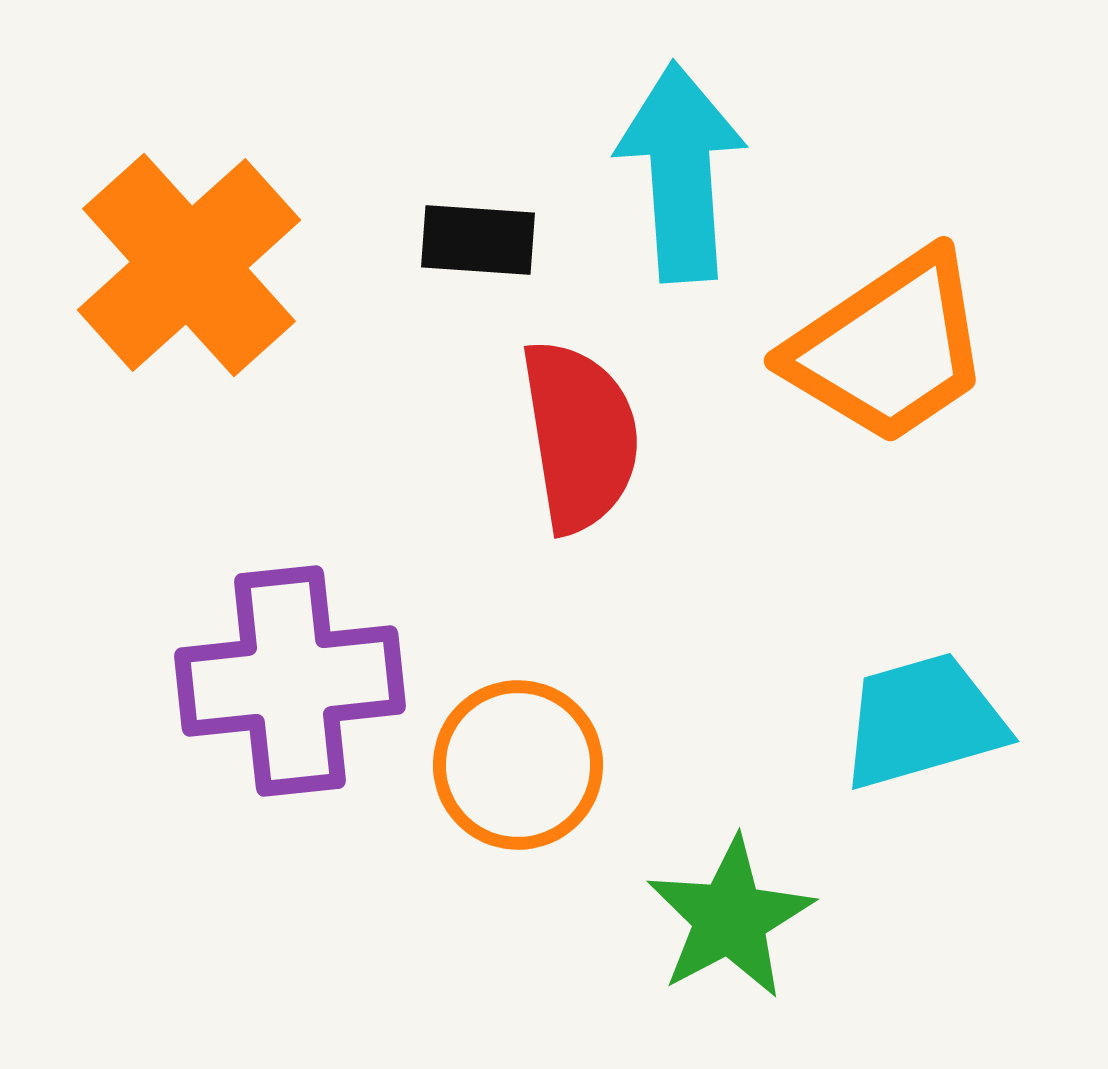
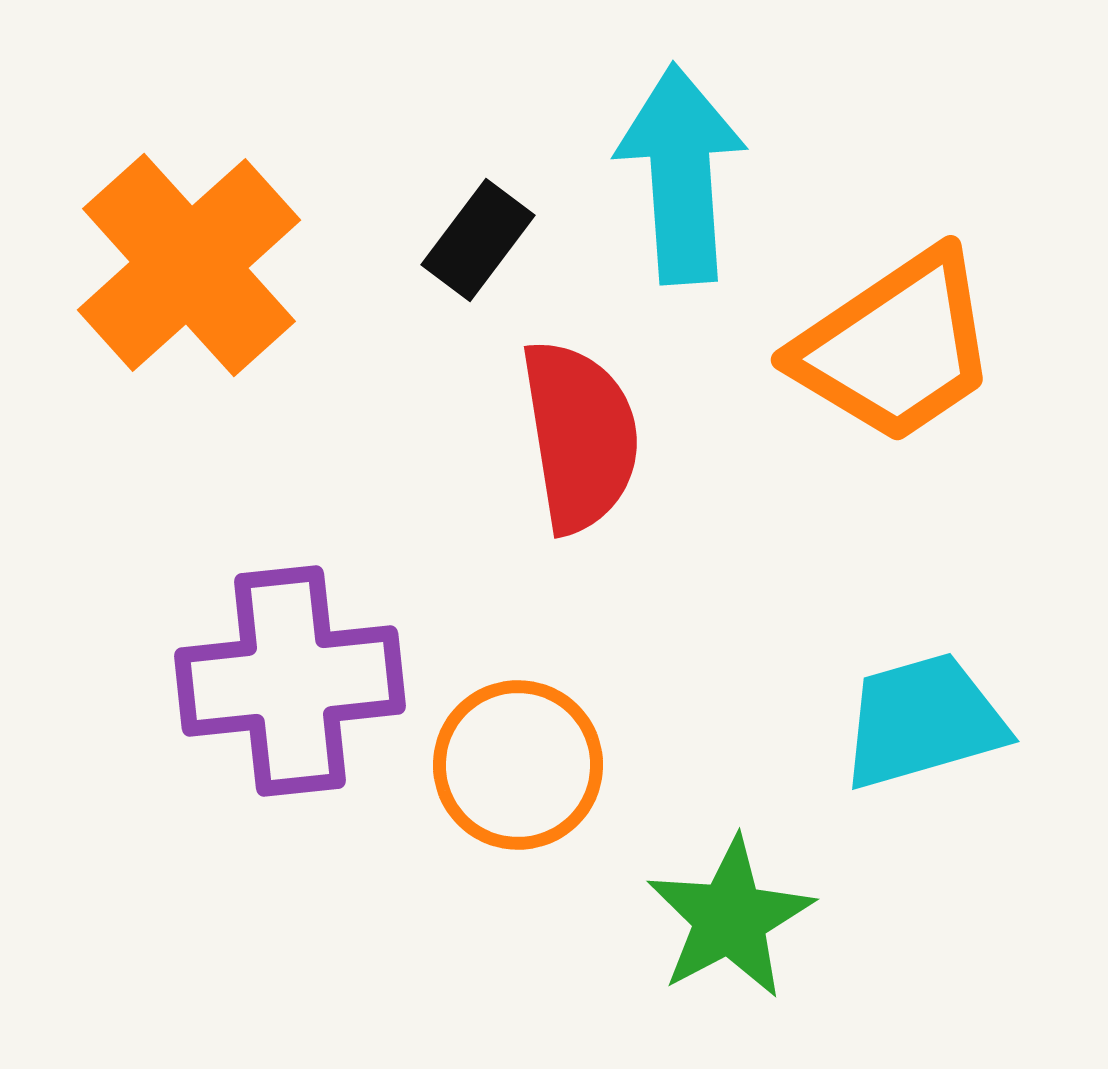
cyan arrow: moved 2 px down
black rectangle: rotated 57 degrees counterclockwise
orange trapezoid: moved 7 px right, 1 px up
